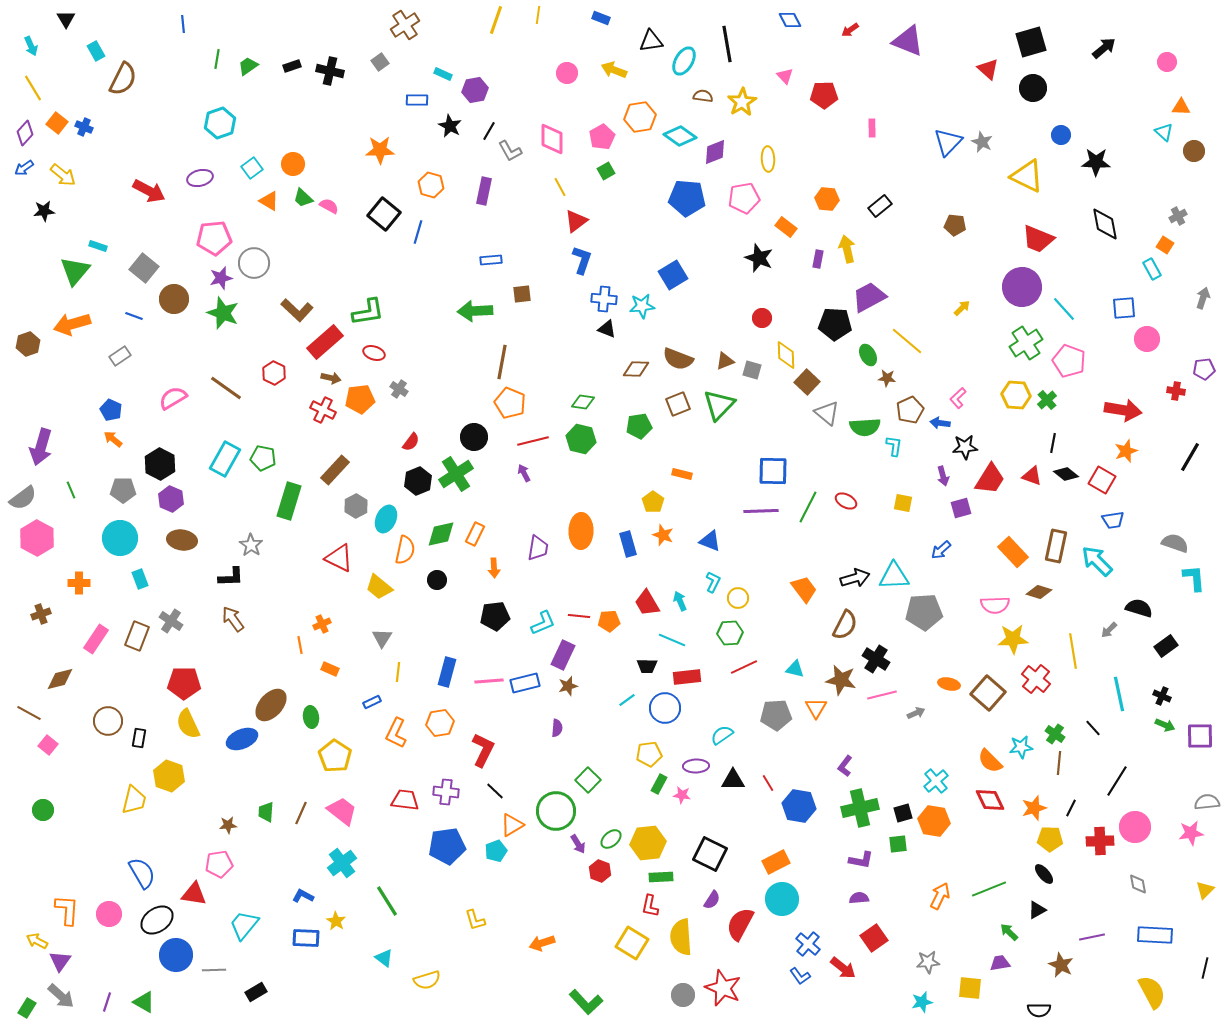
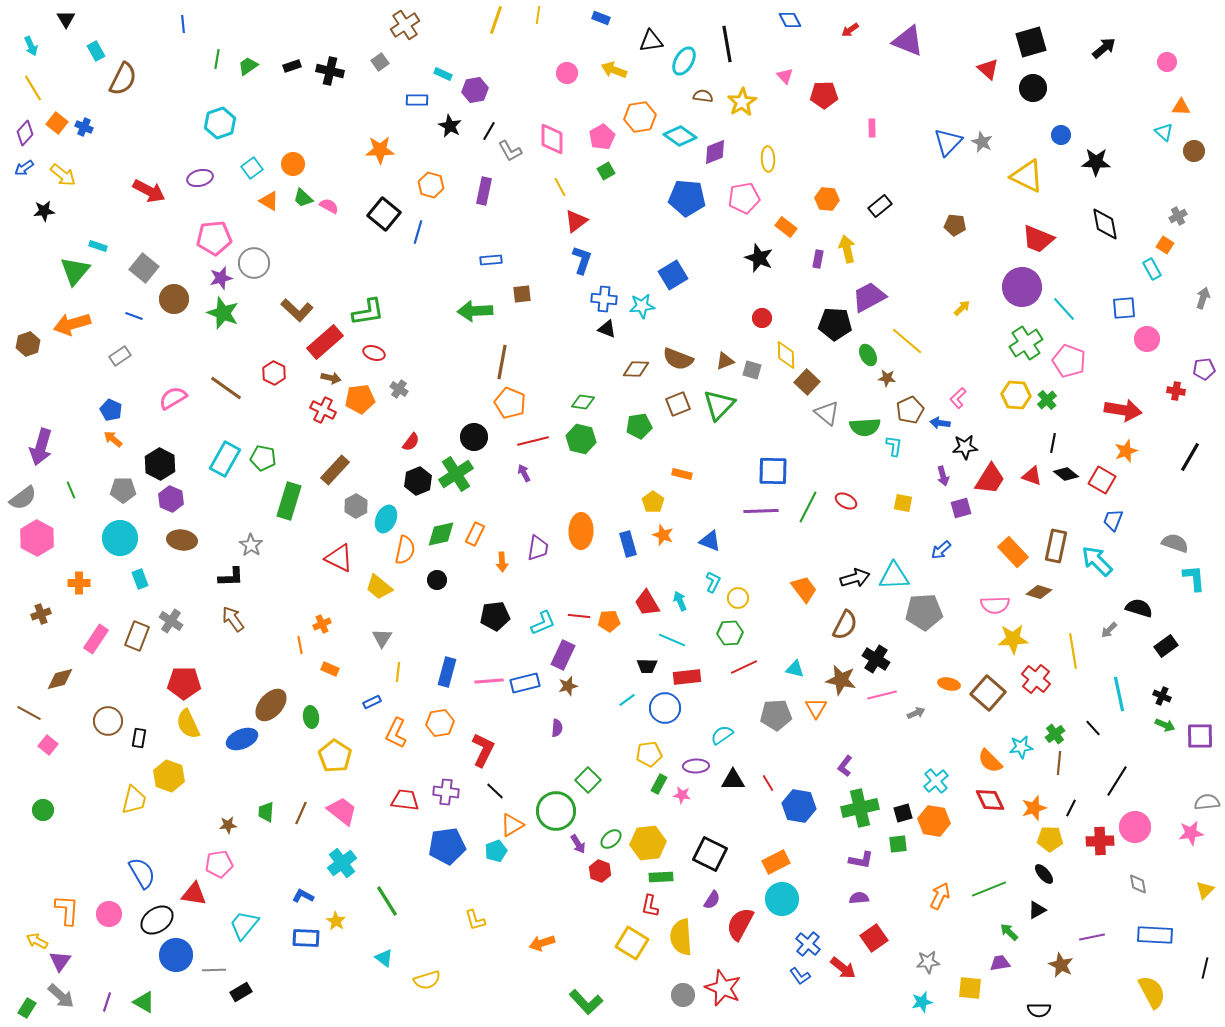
blue trapezoid at (1113, 520): rotated 120 degrees clockwise
orange arrow at (494, 568): moved 8 px right, 6 px up
green cross at (1055, 734): rotated 18 degrees clockwise
black rectangle at (256, 992): moved 15 px left
